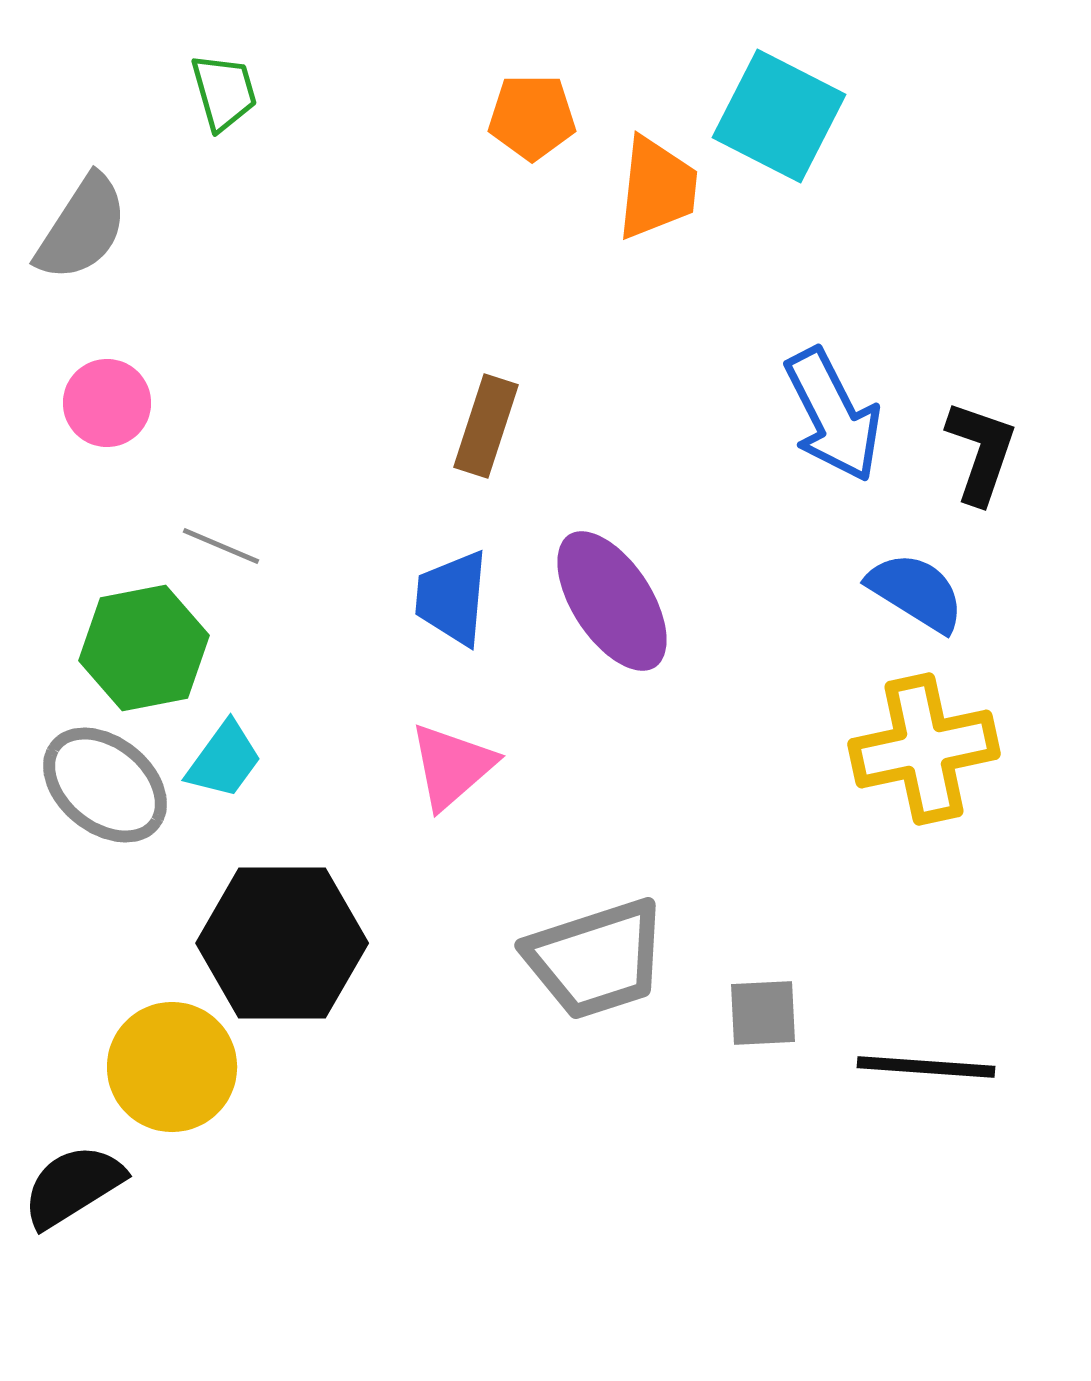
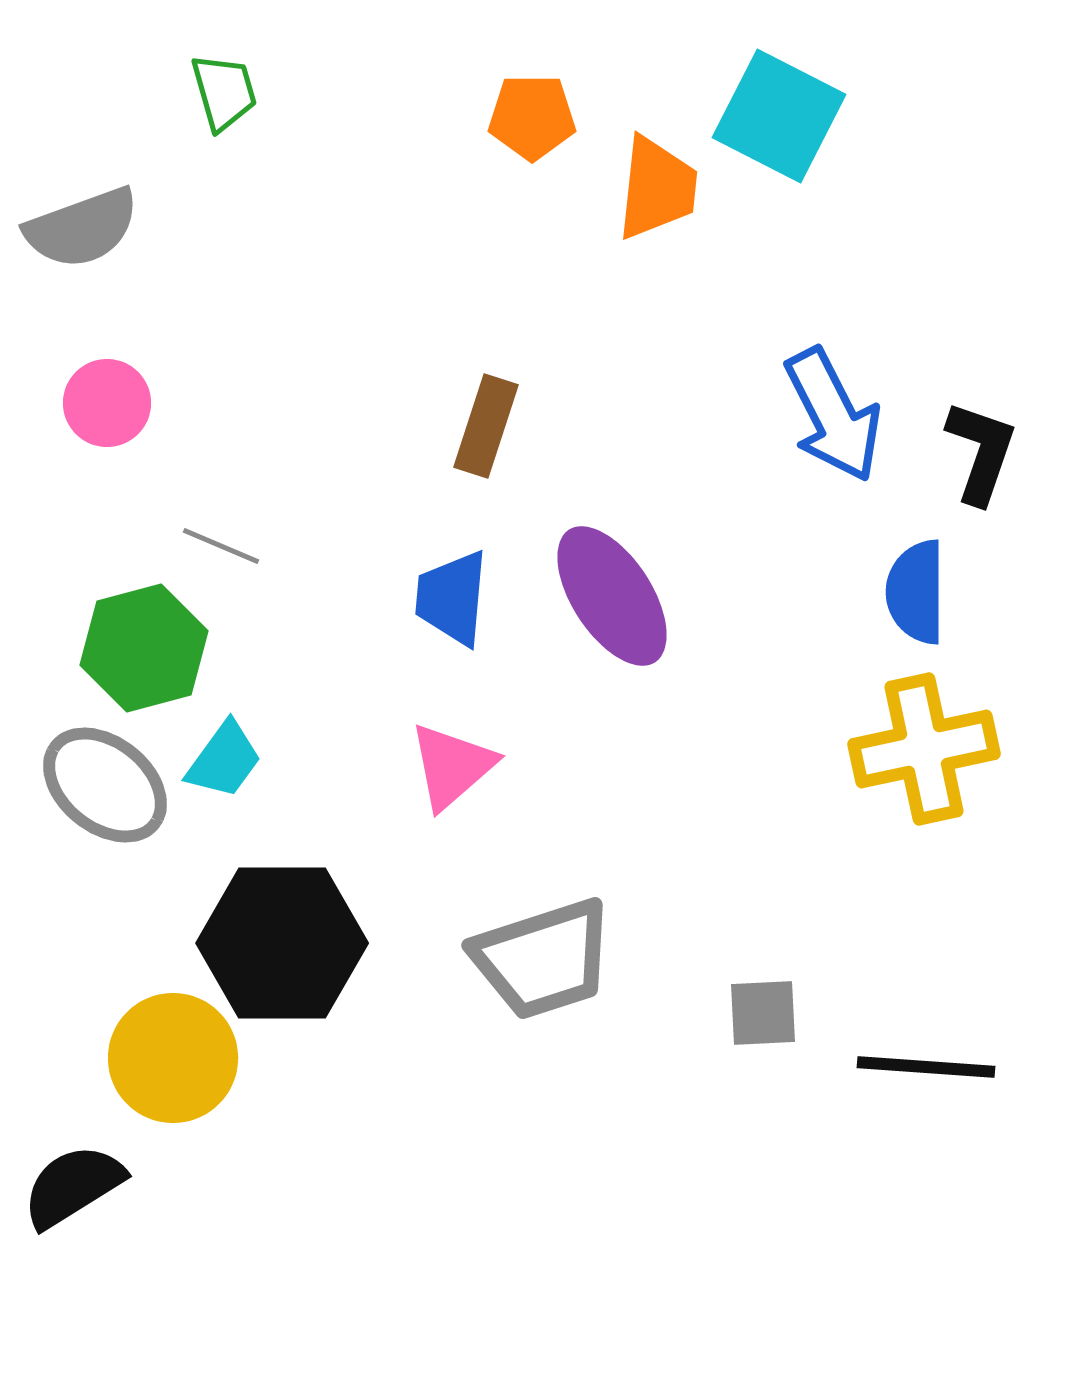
gray semicircle: rotated 37 degrees clockwise
blue semicircle: rotated 122 degrees counterclockwise
purple ellipse: moved 5 px up
green hexagon: rotated 4 degrees counterclockwise
gray trapezoid: moved 53 px left
yellow circle: moved 1 px right, 9 px up
